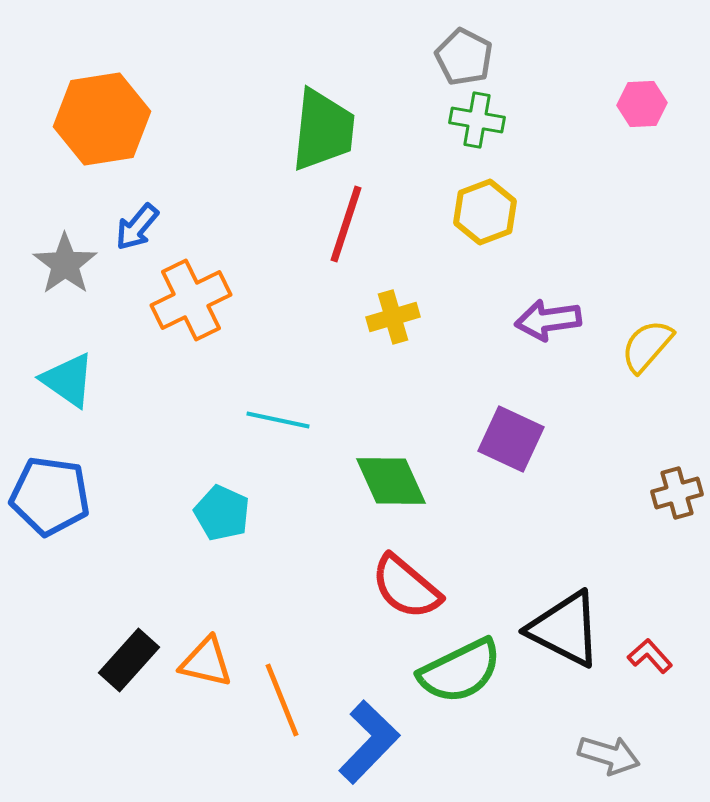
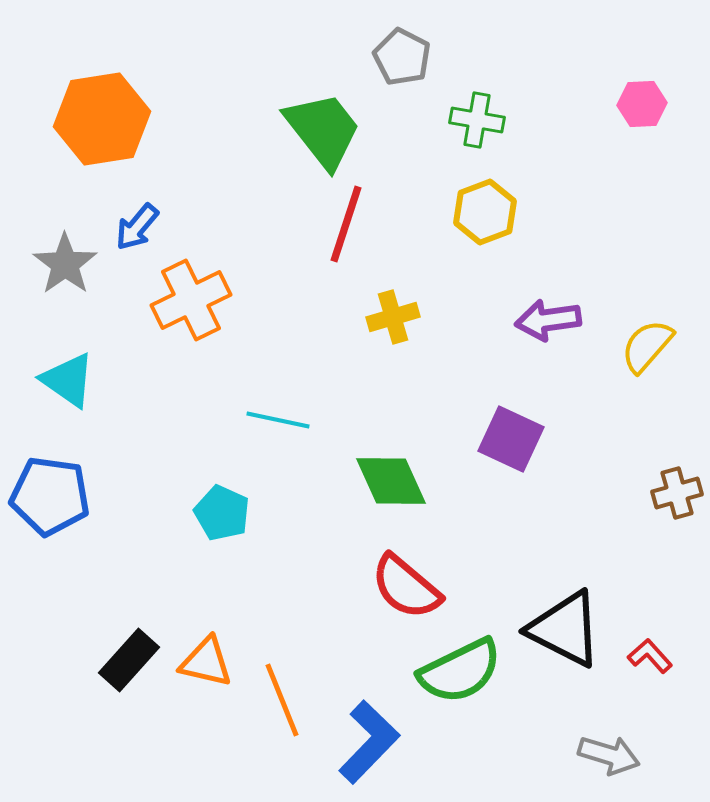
gray pentagon: moved 62 px left
green trapezoid: rotated 44 degrees counterclockwise
